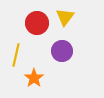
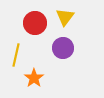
red circle: moved 2 px left
purple circle: moved 1 px right, 3 px up
